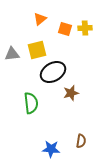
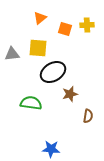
orange triangle: moved 1 px up
yellow cross: moved 2 px right, 3 px up
yellow square: moved 1 px right, 2 px up; rotated 18 degrees clockwise
brown star: moved 1 px left, 1 px down
green semicircle: rotated 75 degrees counterclockwise
brown semicircle: moved 7 px right, 25 px up
